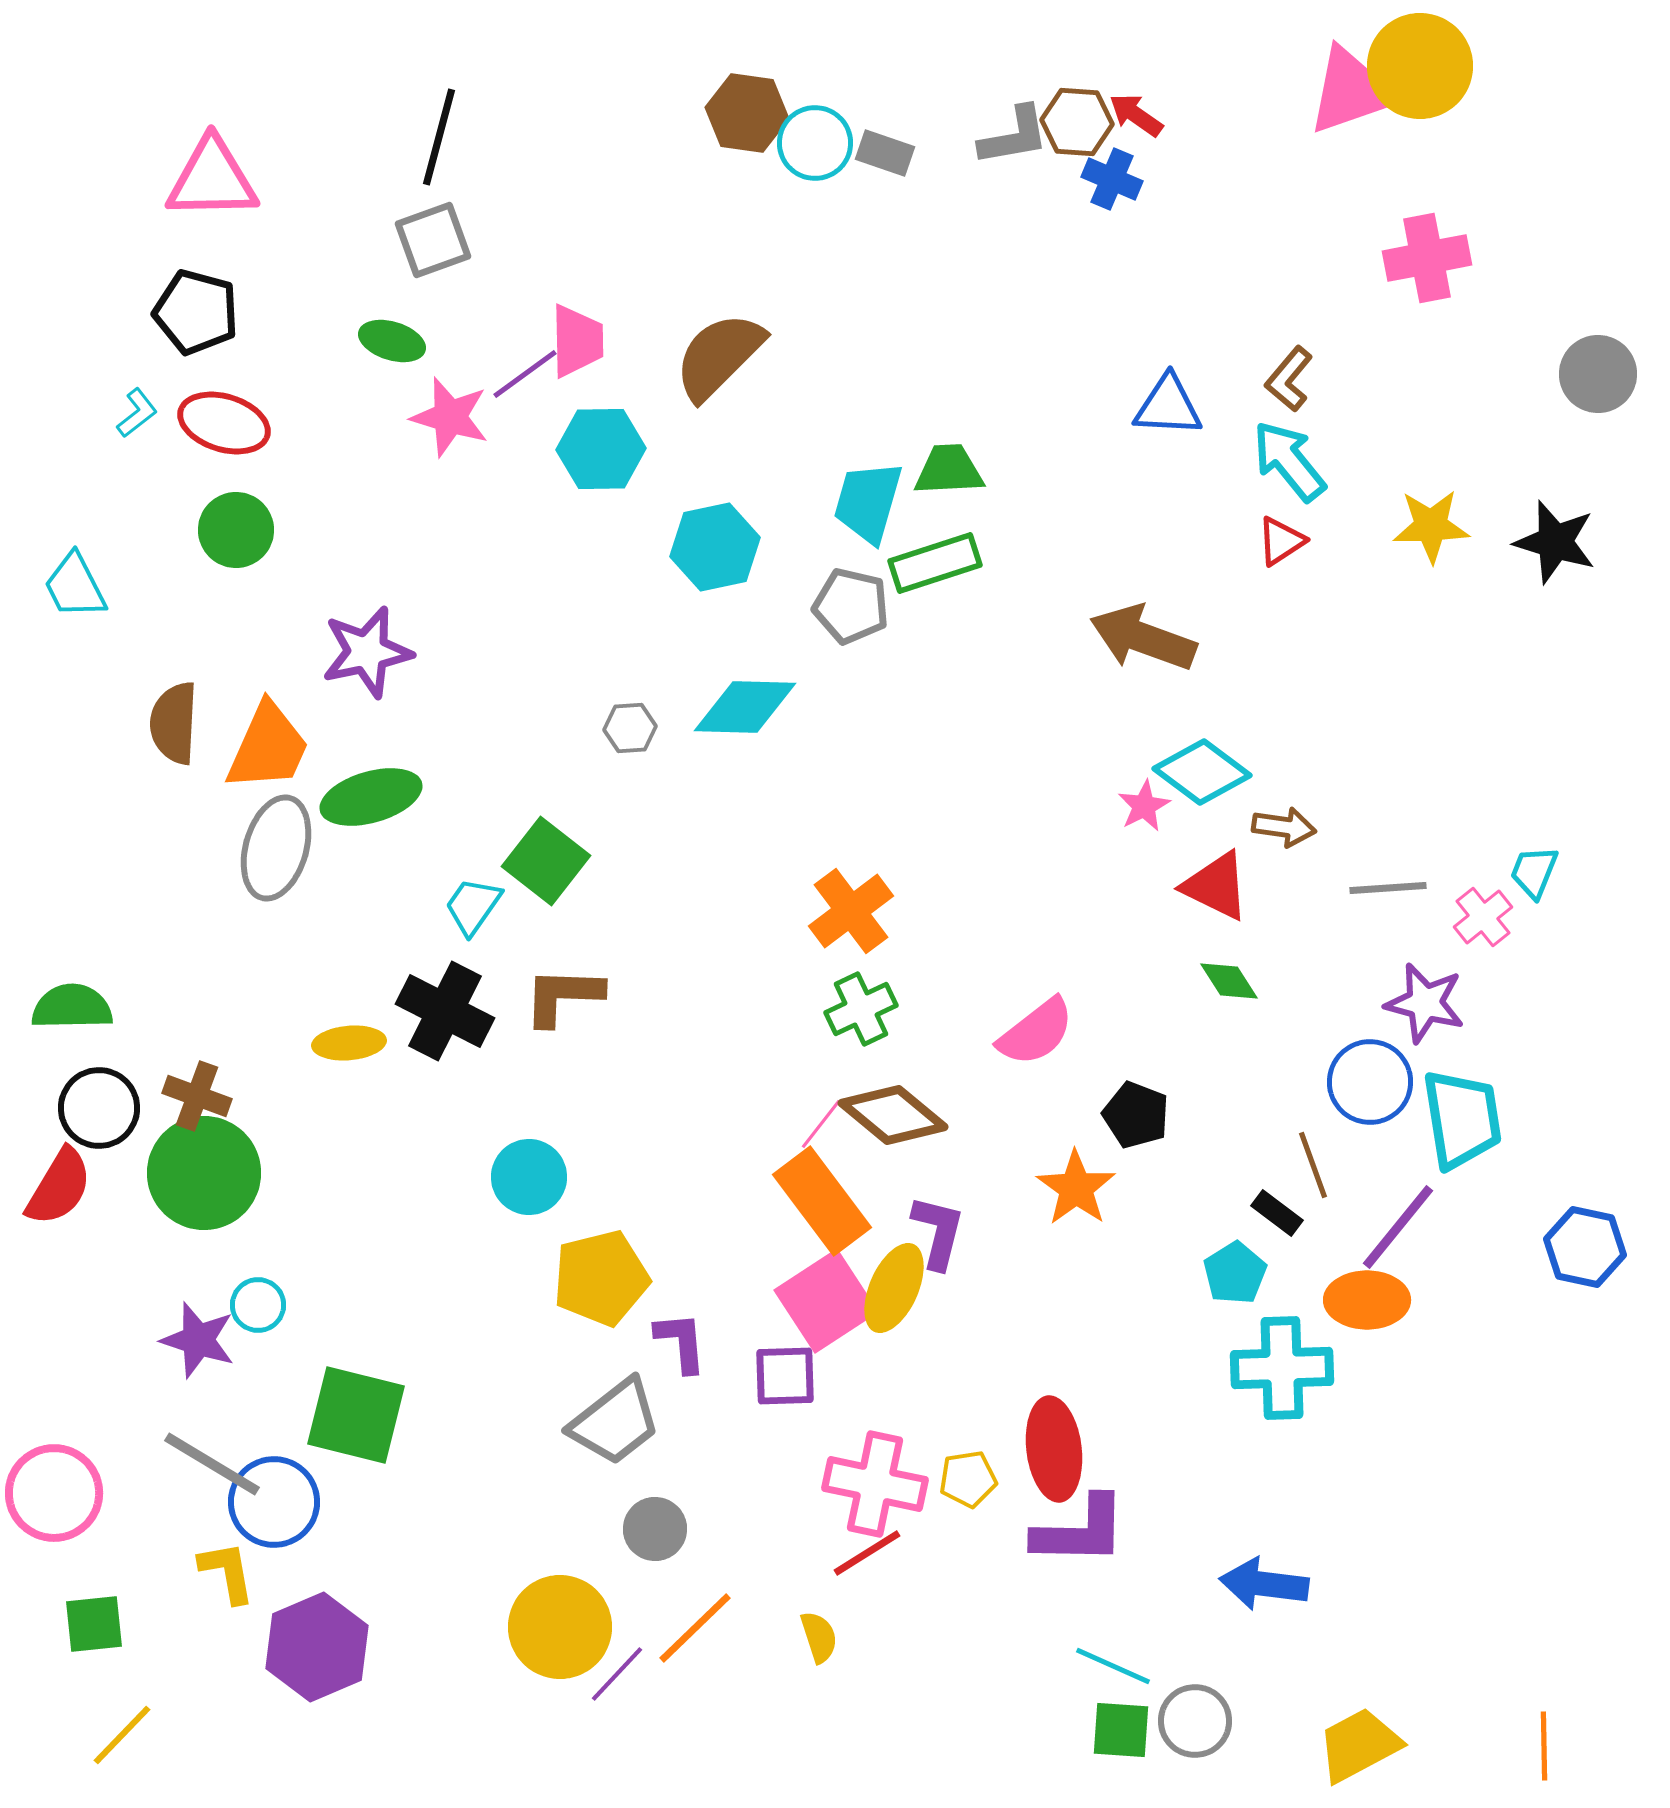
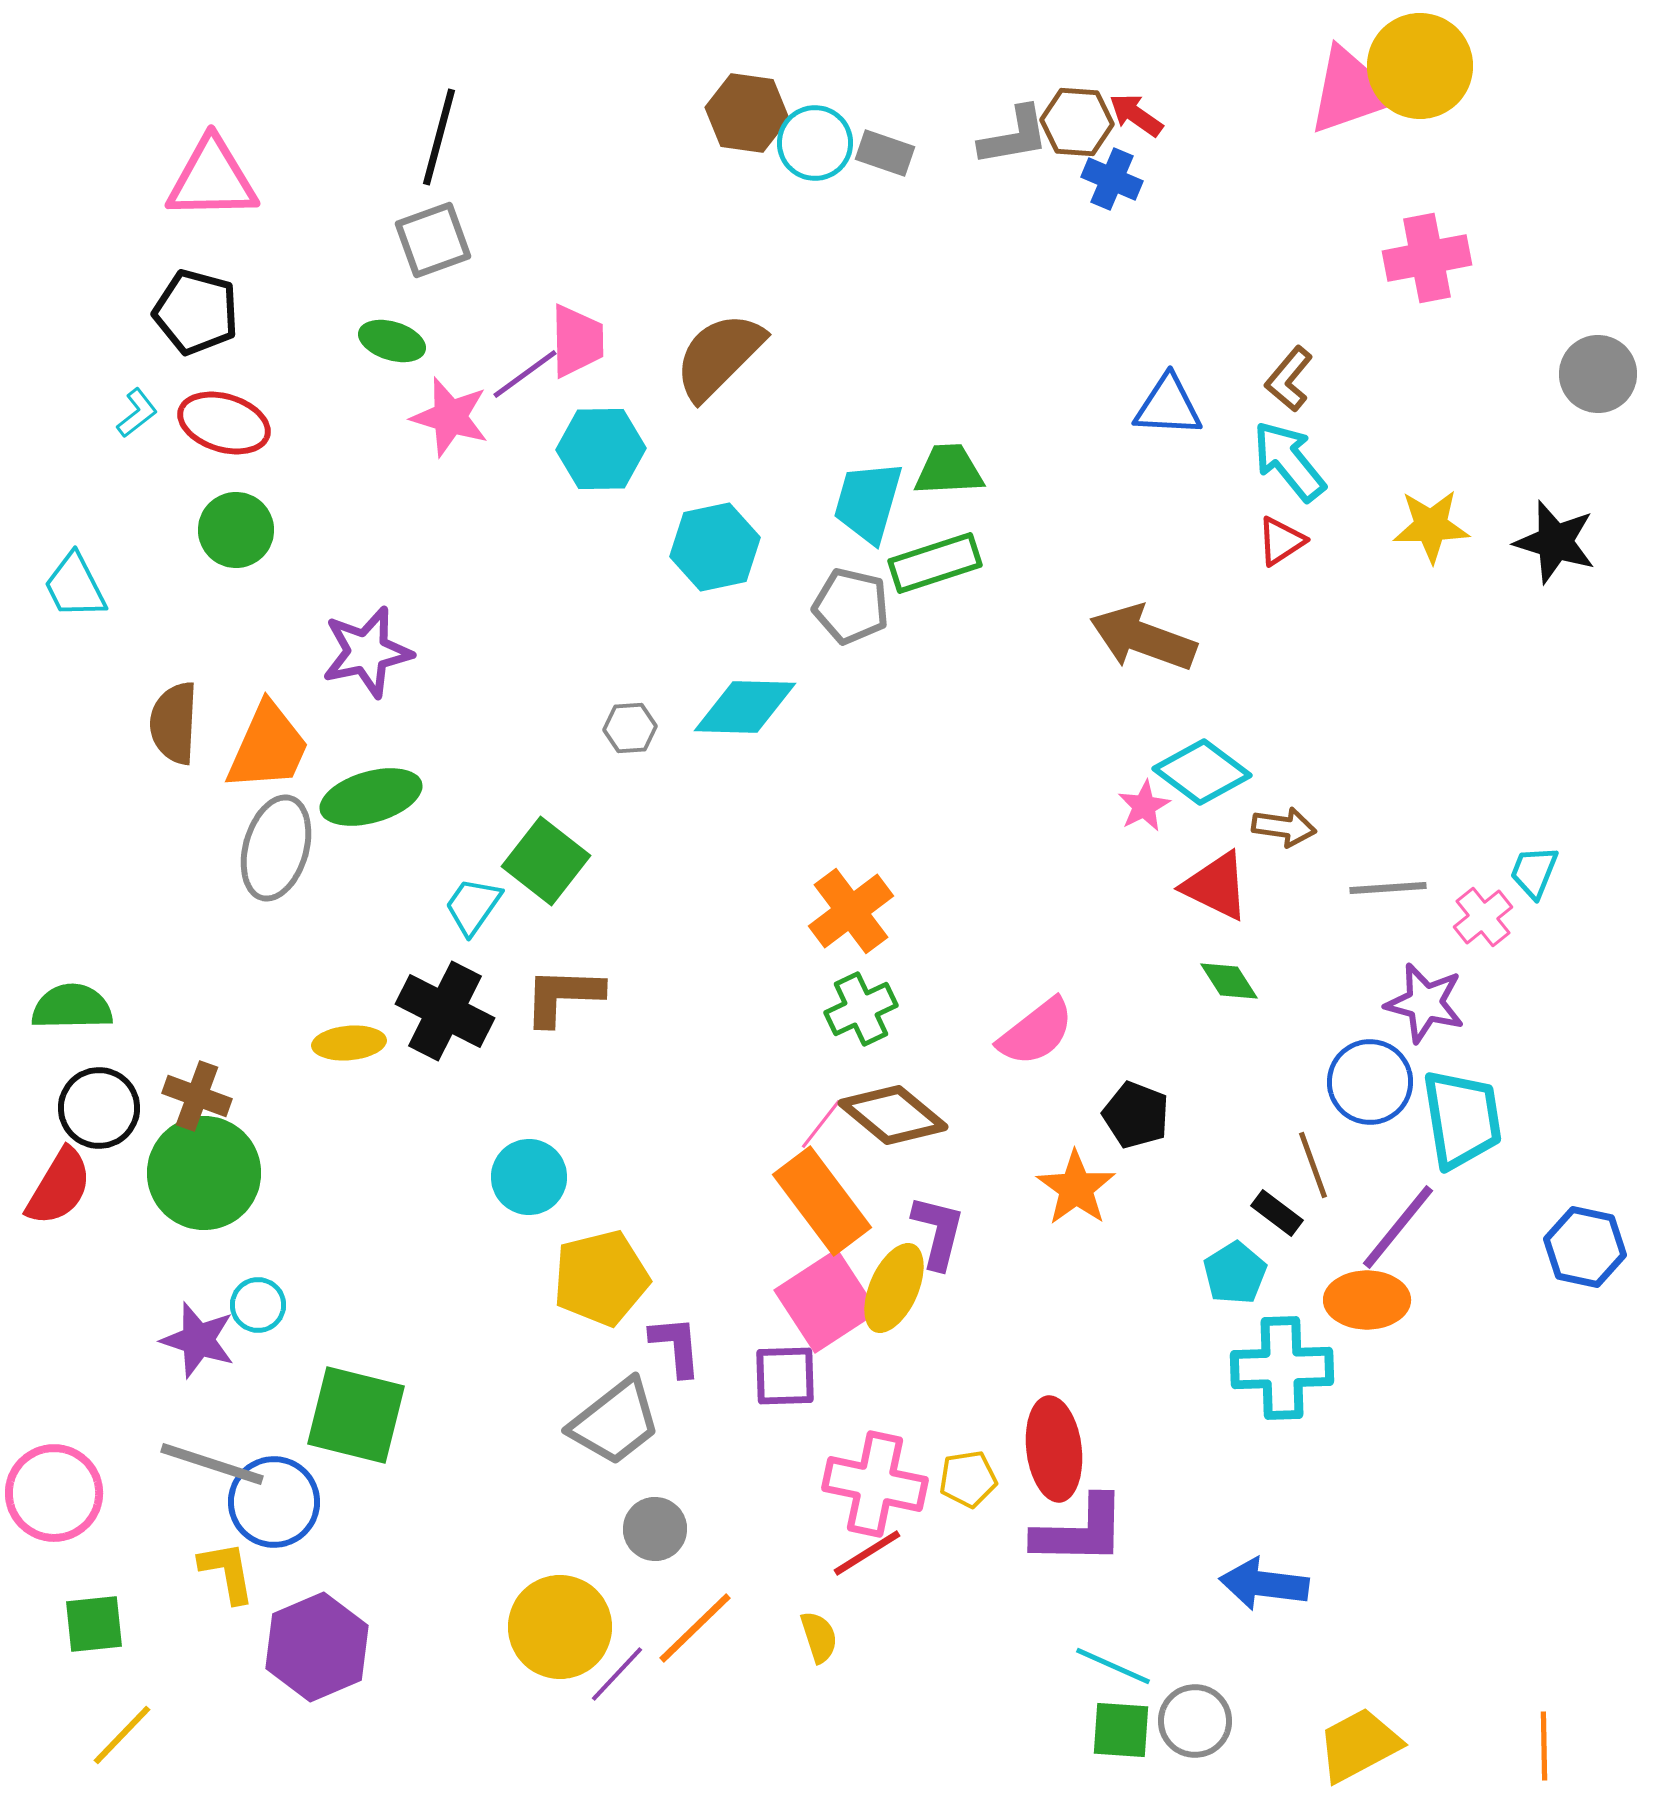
purple L-shape at (681, 1342): moved 5 px left, 4 px down
gray line at (212, 1464): rotated 13 degrees counterclockwise
